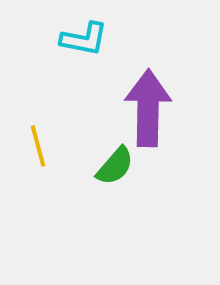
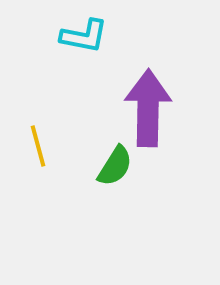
cyan L-shape: moved 3 px up
green semicircle: rotated 9 degrees counterclockwise
